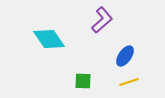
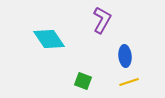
purple L-shape: rotated 20 degrees counterclockwise
blue ellipse: rotated 40 degrees counterclockwise
green square: rotated 18 degrees clockwise
